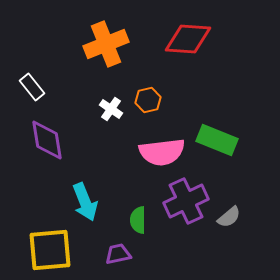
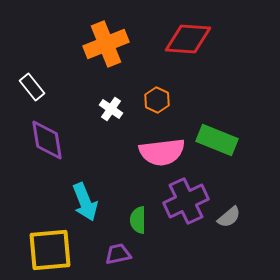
orange hexagon: moved 9 px right; rotated 20 degrees counterclockwise
